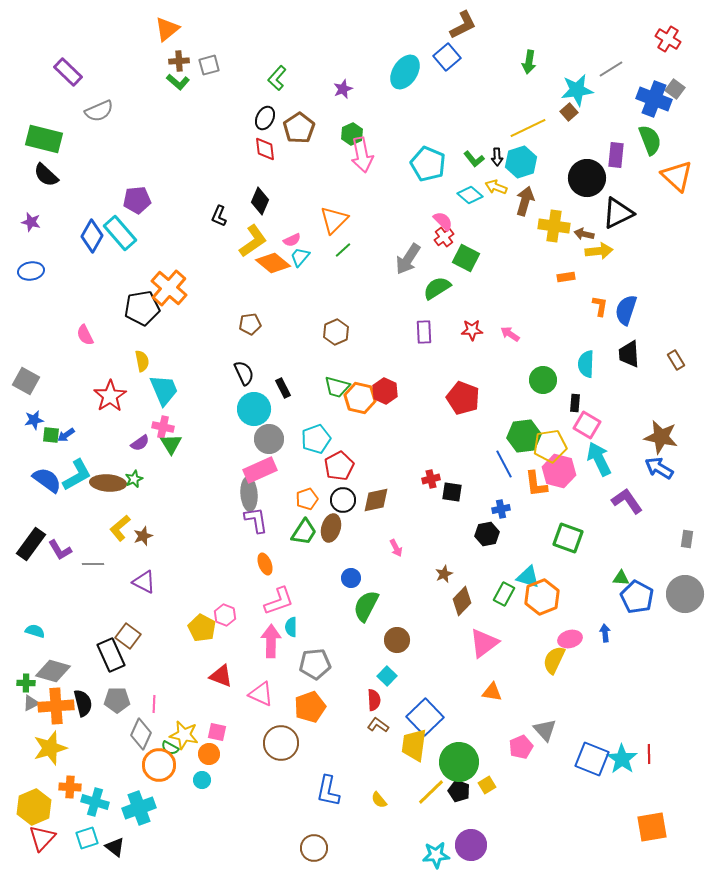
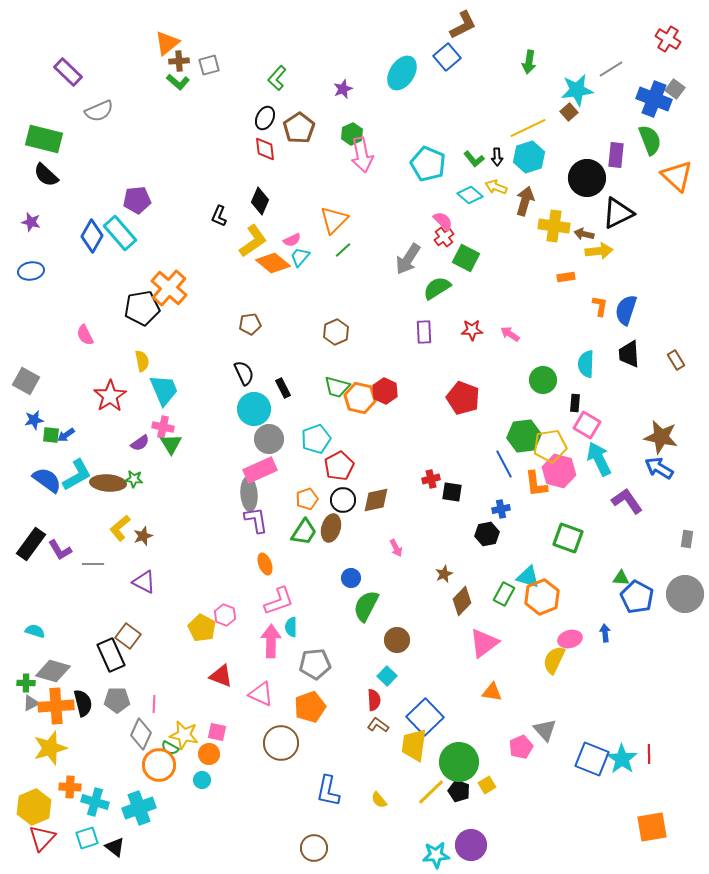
orange triangle at (167, 29): moved 14 px down
cyan ellipse at (405, 72): moved 3 px left, 1 px down
cyan hexagon at (521, 162): moved 8 px right, 5 px up
green star at (134, 479): rotated 30 degrees clockwise
